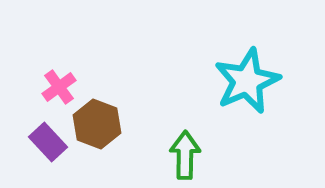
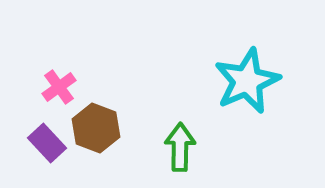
brown hexagon: moved 1 px left, 4 px down
purple rectangle: moved 1 px left, 1 px down
green arrow: moved 5 px left, 8 px up
